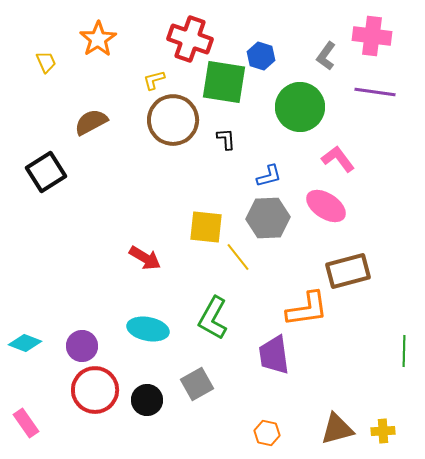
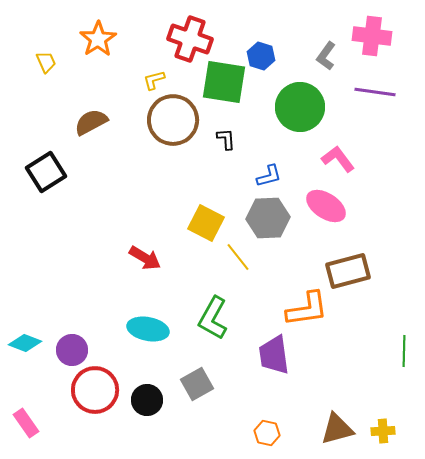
yellow square: moved 4 px up; rotated 21 degrees clockwise
purple circle: moved 10 px left, 4 px down
